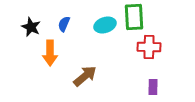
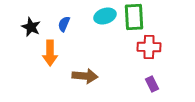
cyan ellipse: moved 9 px up
brown arrow: rotated 45 degrees clockwise
purple rectangle: moved 1 px left, 3 px up; rotated 28 degrees counterclockwise
